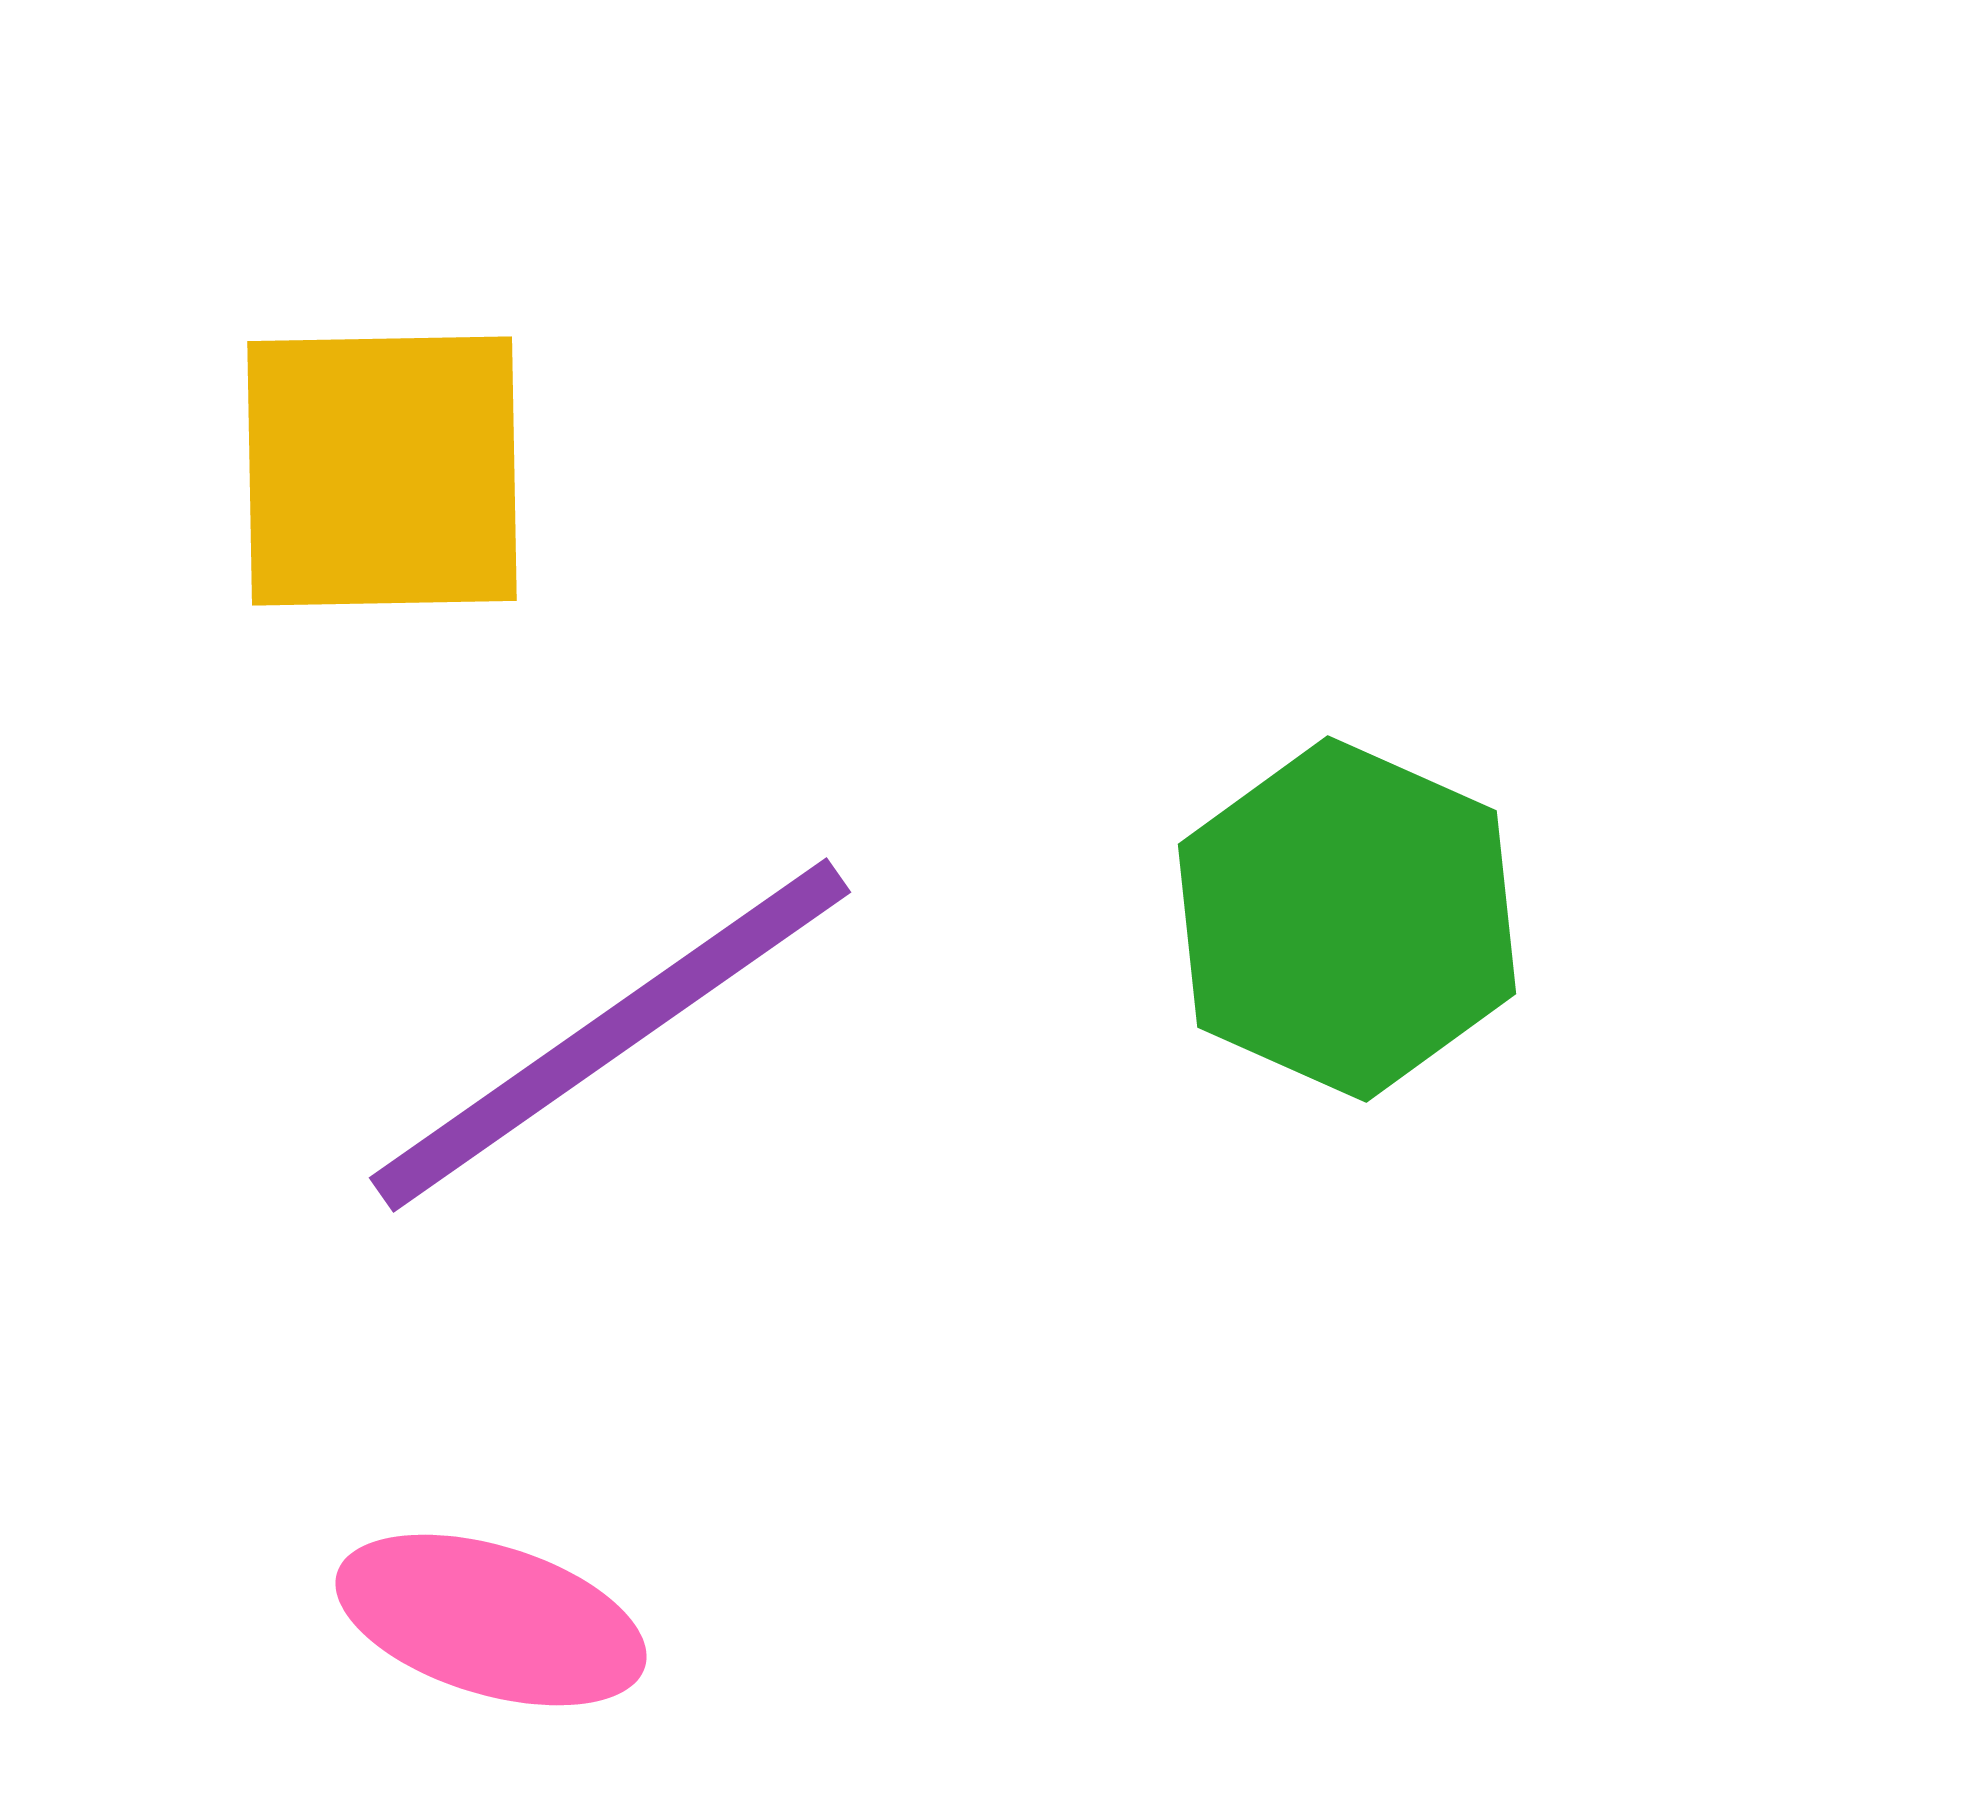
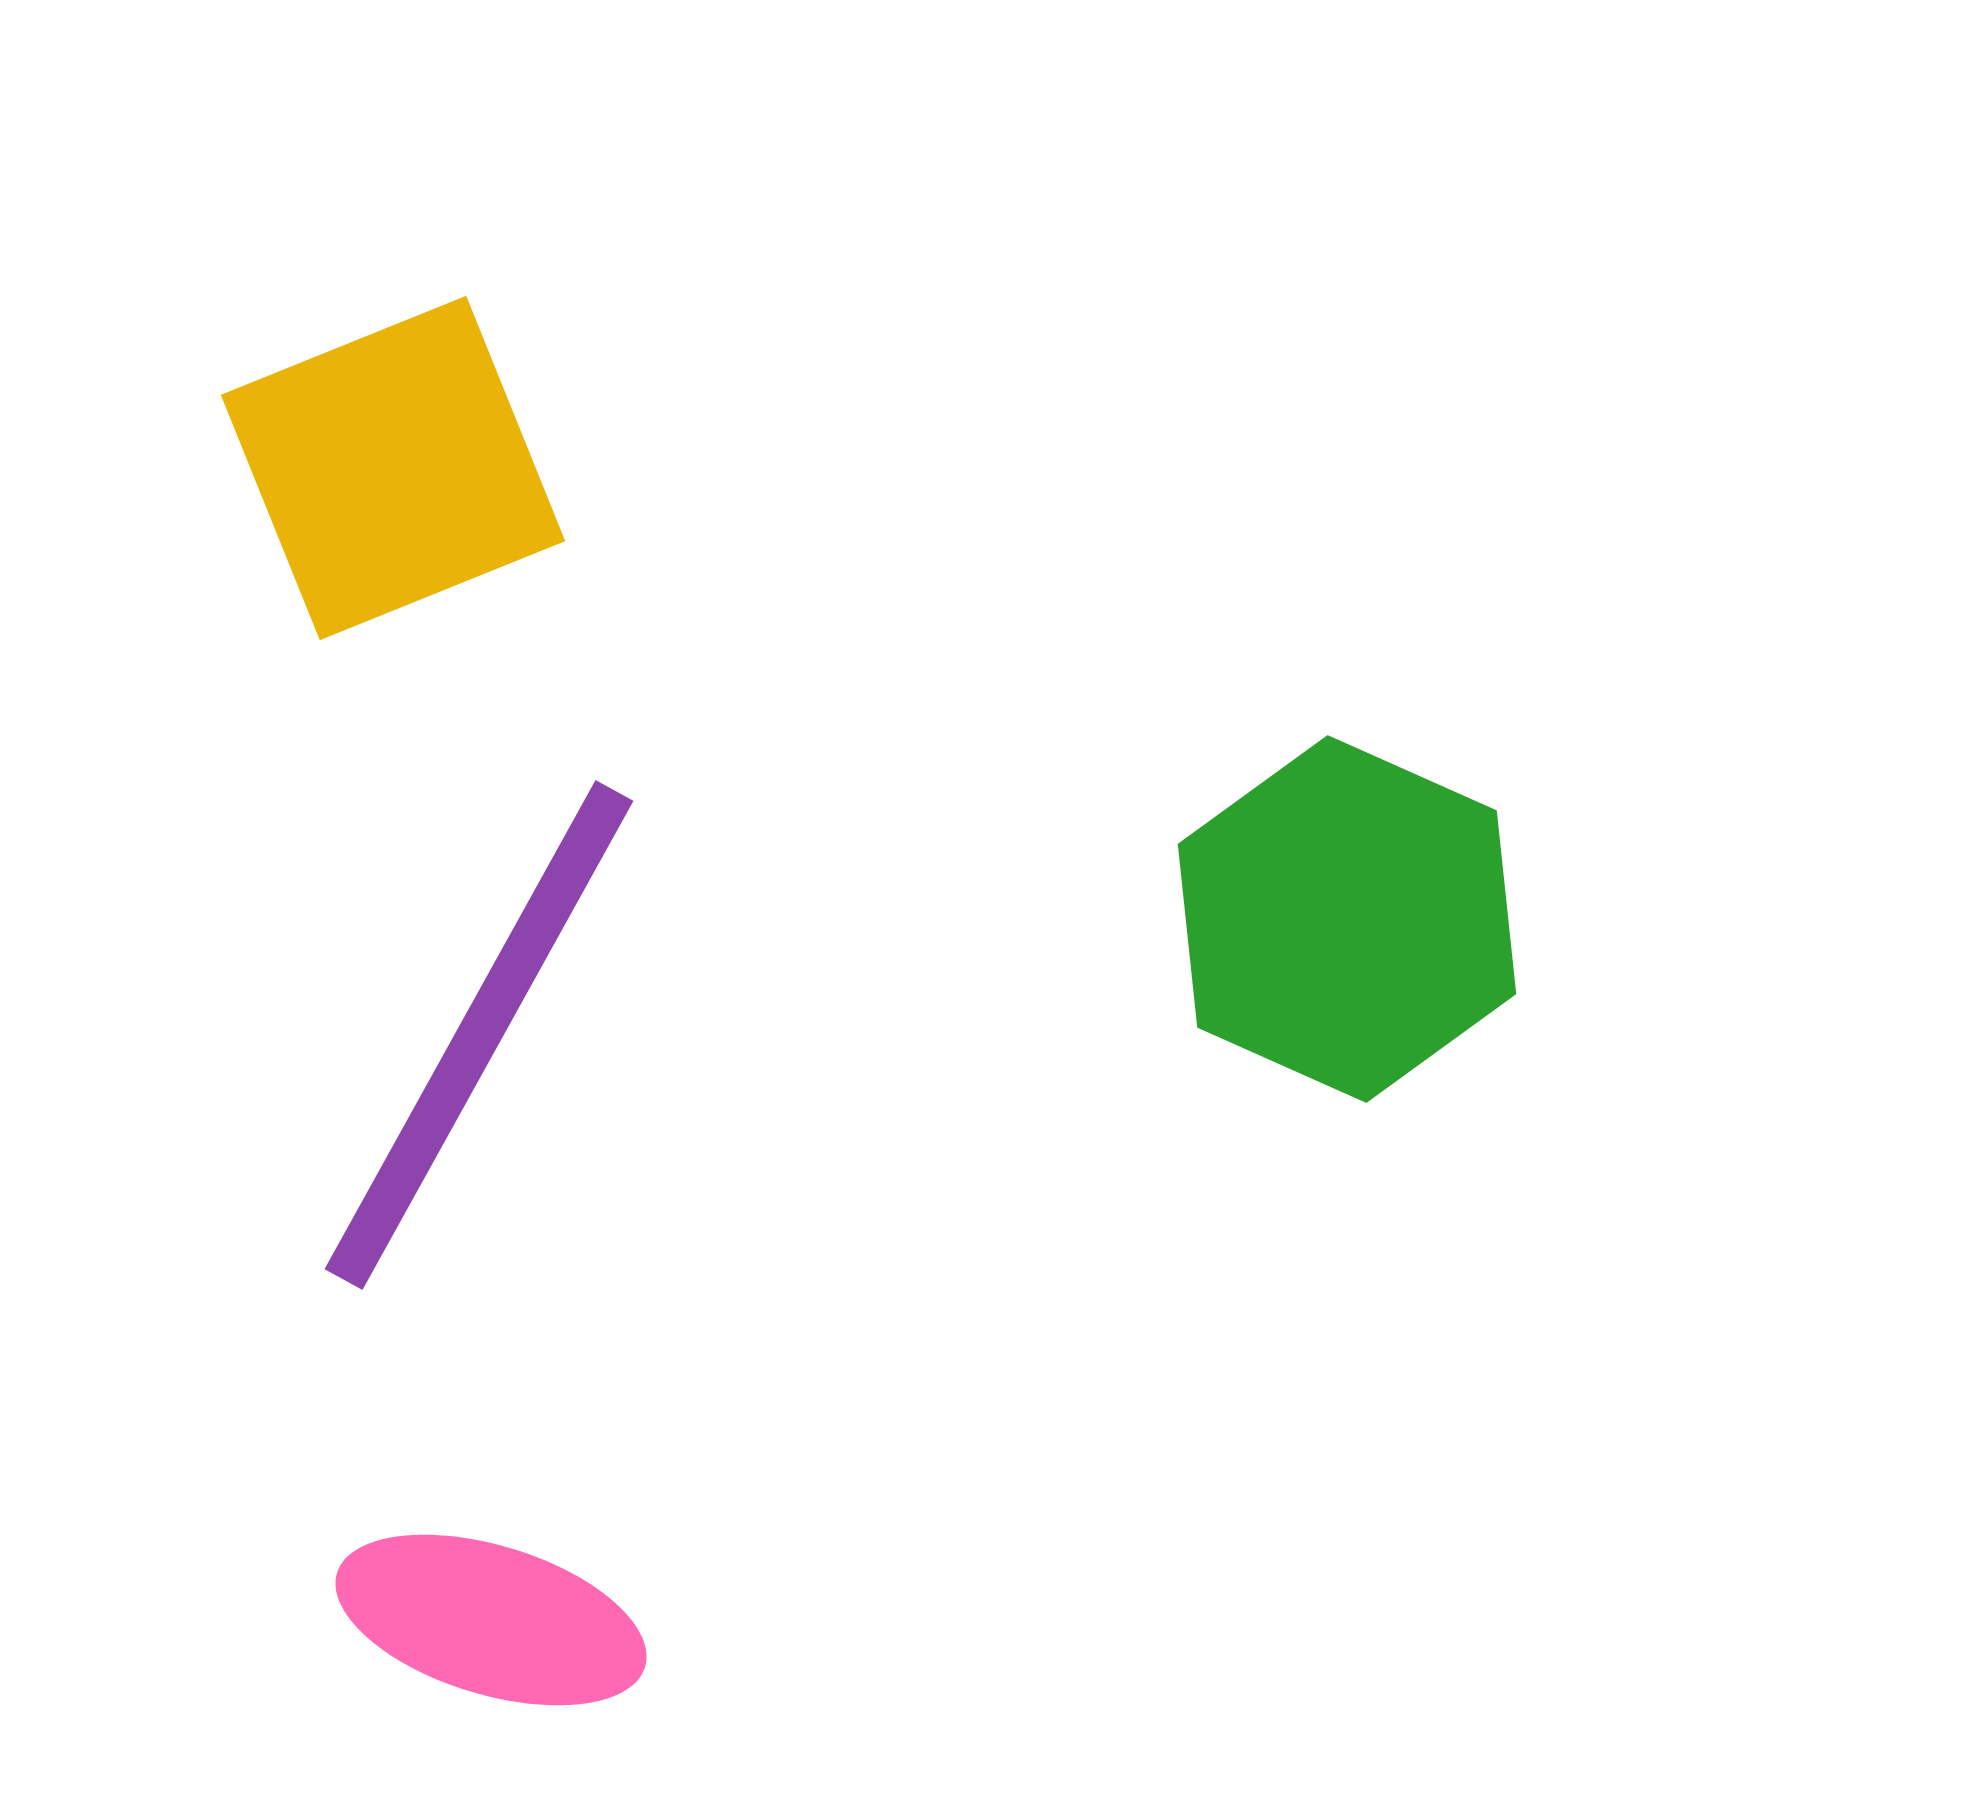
yellow square: moved 11 px right, 3 px up; rotated 21 degrees counterclockwise
purple line: moved 131 px left; rotated 26 degrees counterclockwise
